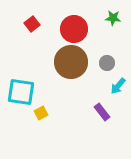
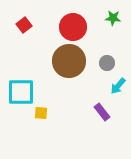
red square: moved 8 px left, 1 px down
red circle: moved 1 px left, 2 px up
brown circle: moved 2 px left, 1 px up
cyan square: rotated 8 degrees counterclockwise
yellow square: rotated 32 degrees clockwise
